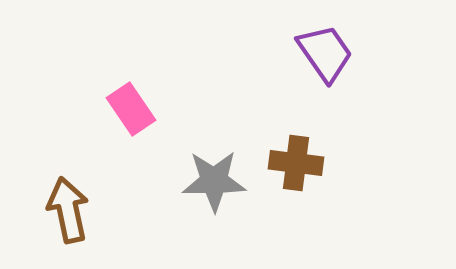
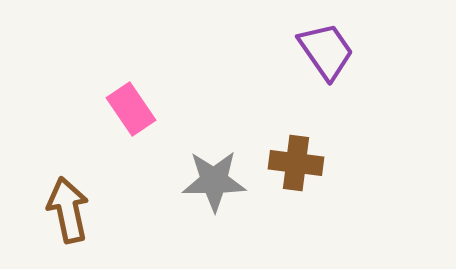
purple trapezoid: moved 1 px right, 2 px up
